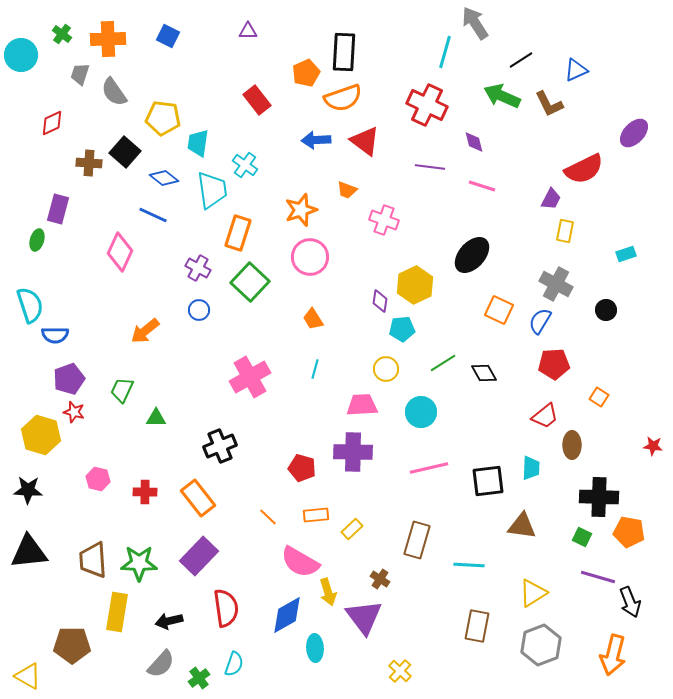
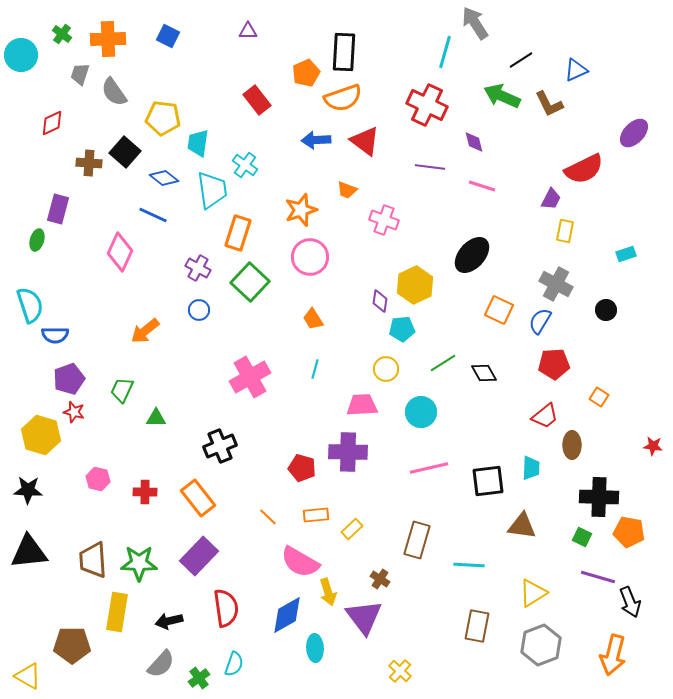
purple cross at (353, 452): moved 5 px left
